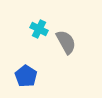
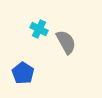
blue pentagon: moved 3 px left, 3 px up
